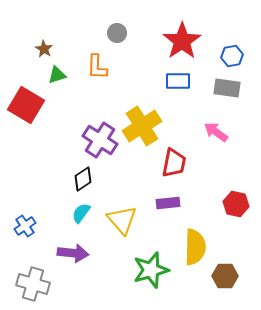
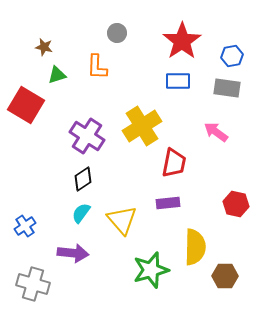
brown star: moved 2 px up; rotated 18 degrees counterclockwise
purple cross: moved 13 px left, 4 px up
